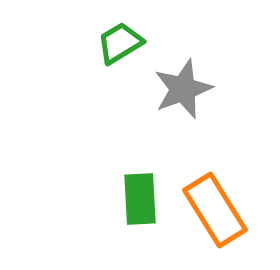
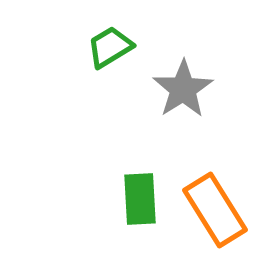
green trapezoid: moved 10 px left, 4 px down
gray star: rotated 12 degrees counterclockwise
